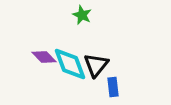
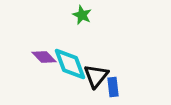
black triangle: moved 11 px down
